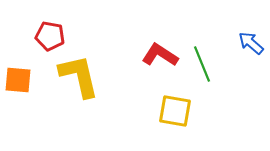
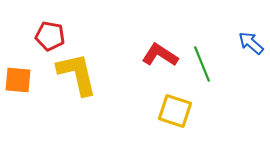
yellow L-shape: moved 2 px left, 2 px up
yellow square: rotated 8 degrees clockwise
